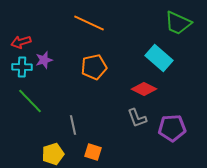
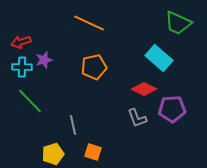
purple pentagon: moved 19 px up
